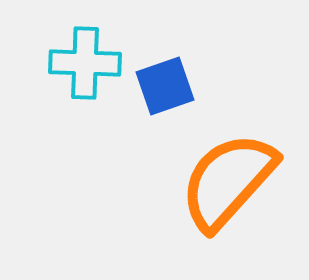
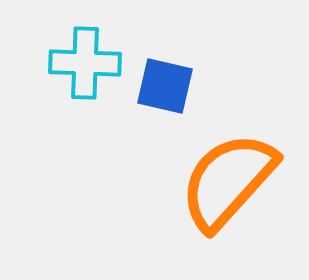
blue square: rotated 32 degrees clockwise
